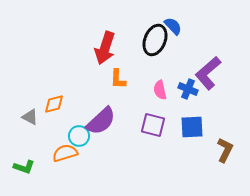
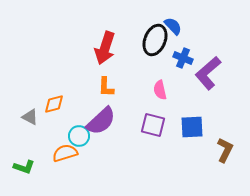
orange L-shape: moved 12 px left, 8 px down
blue cross: moved 5 px left, 31 px up
